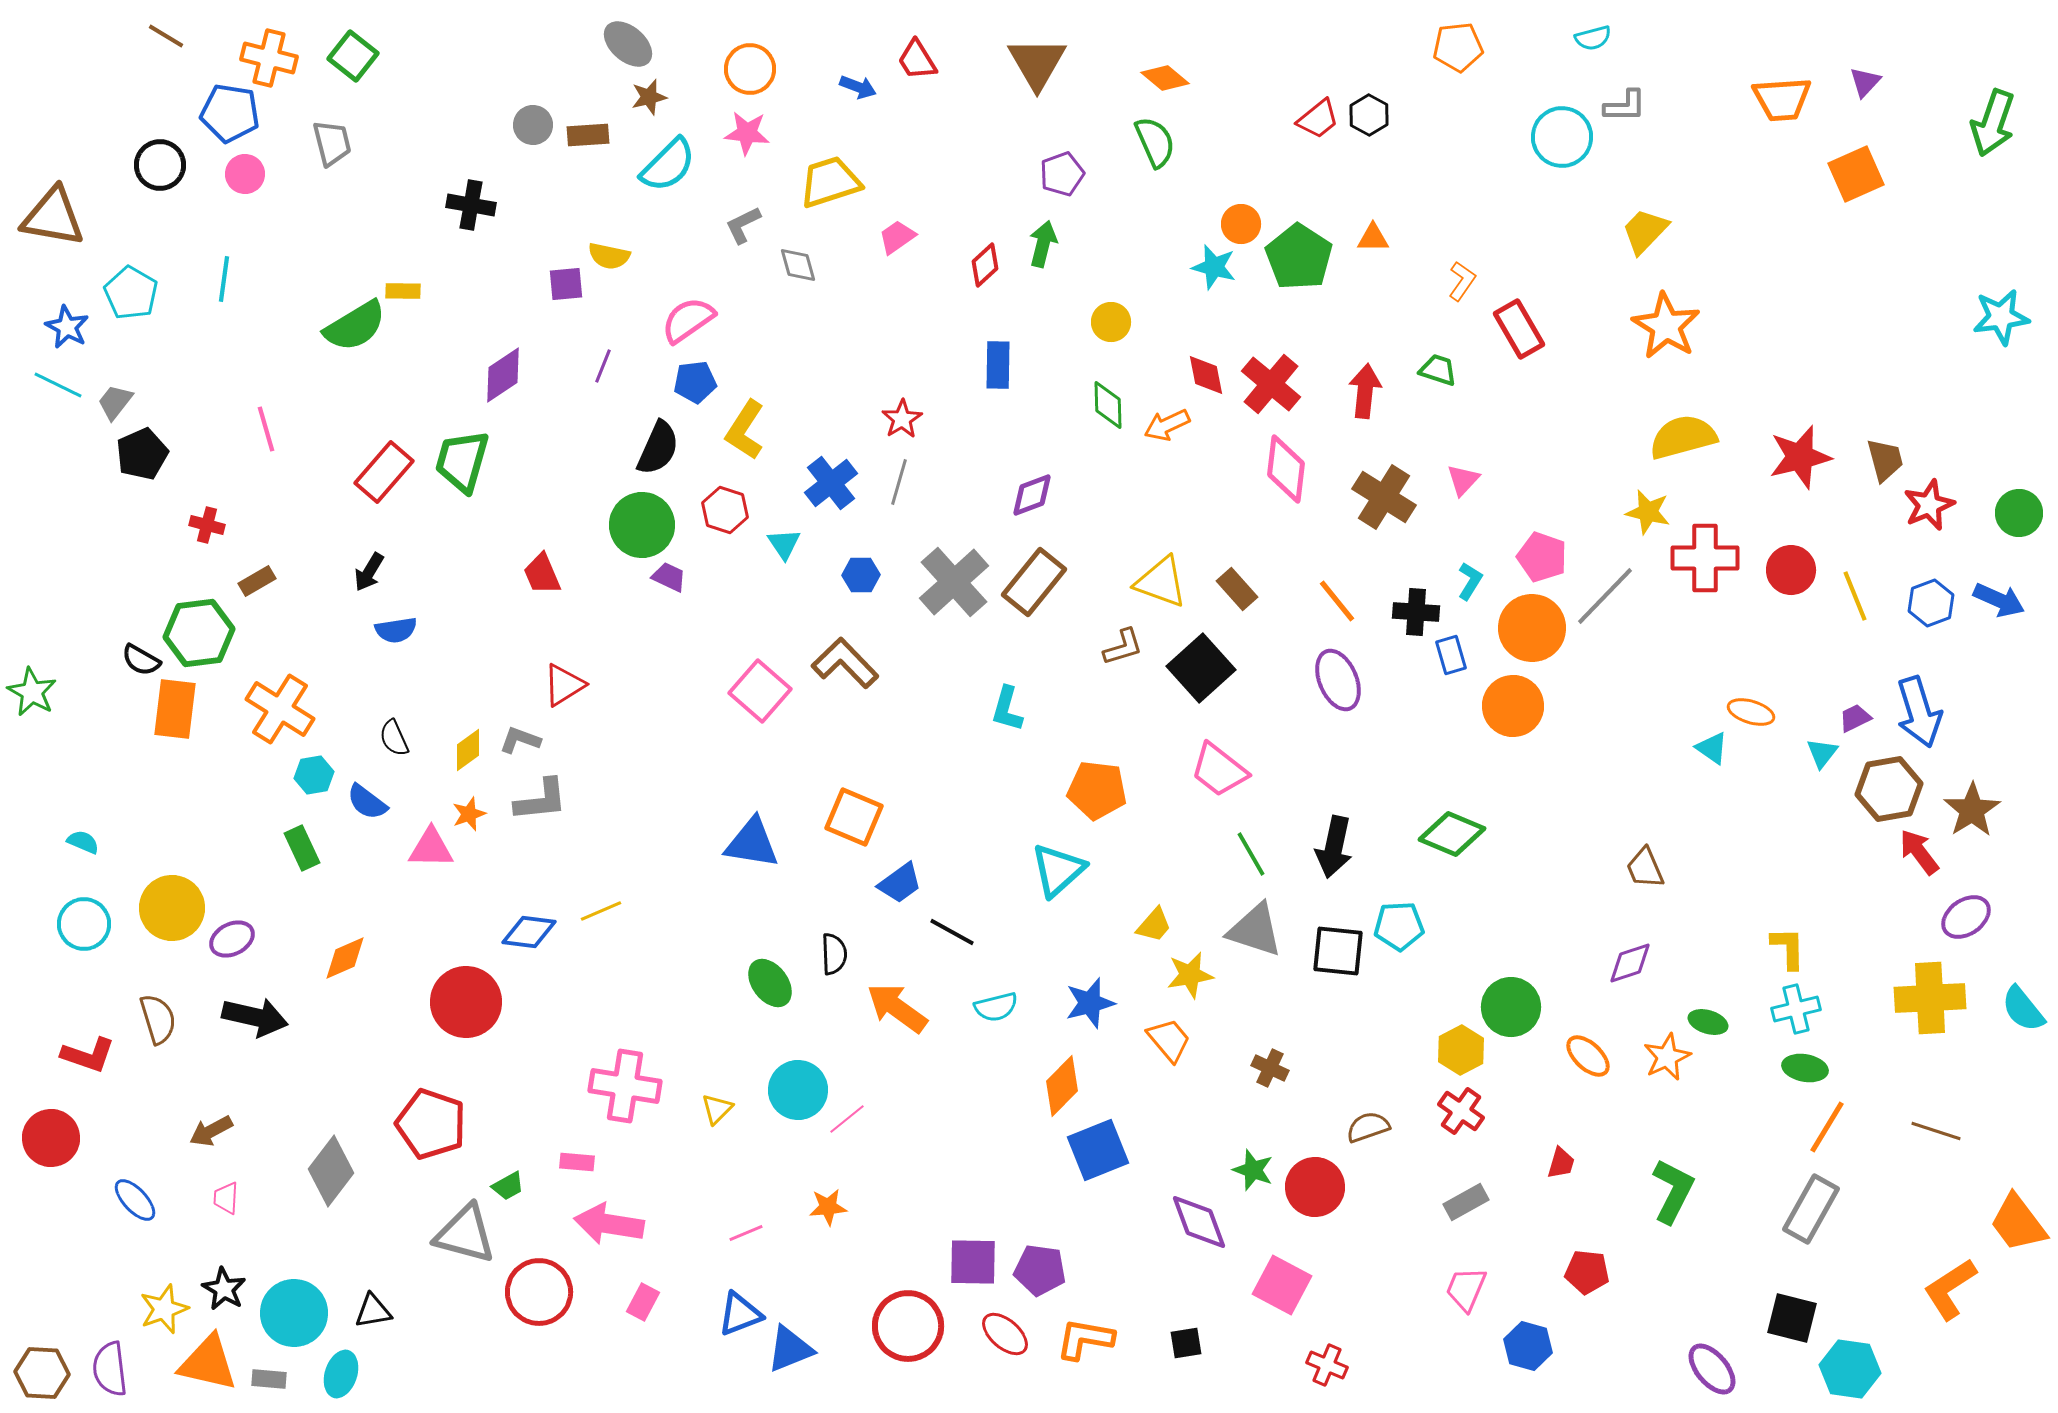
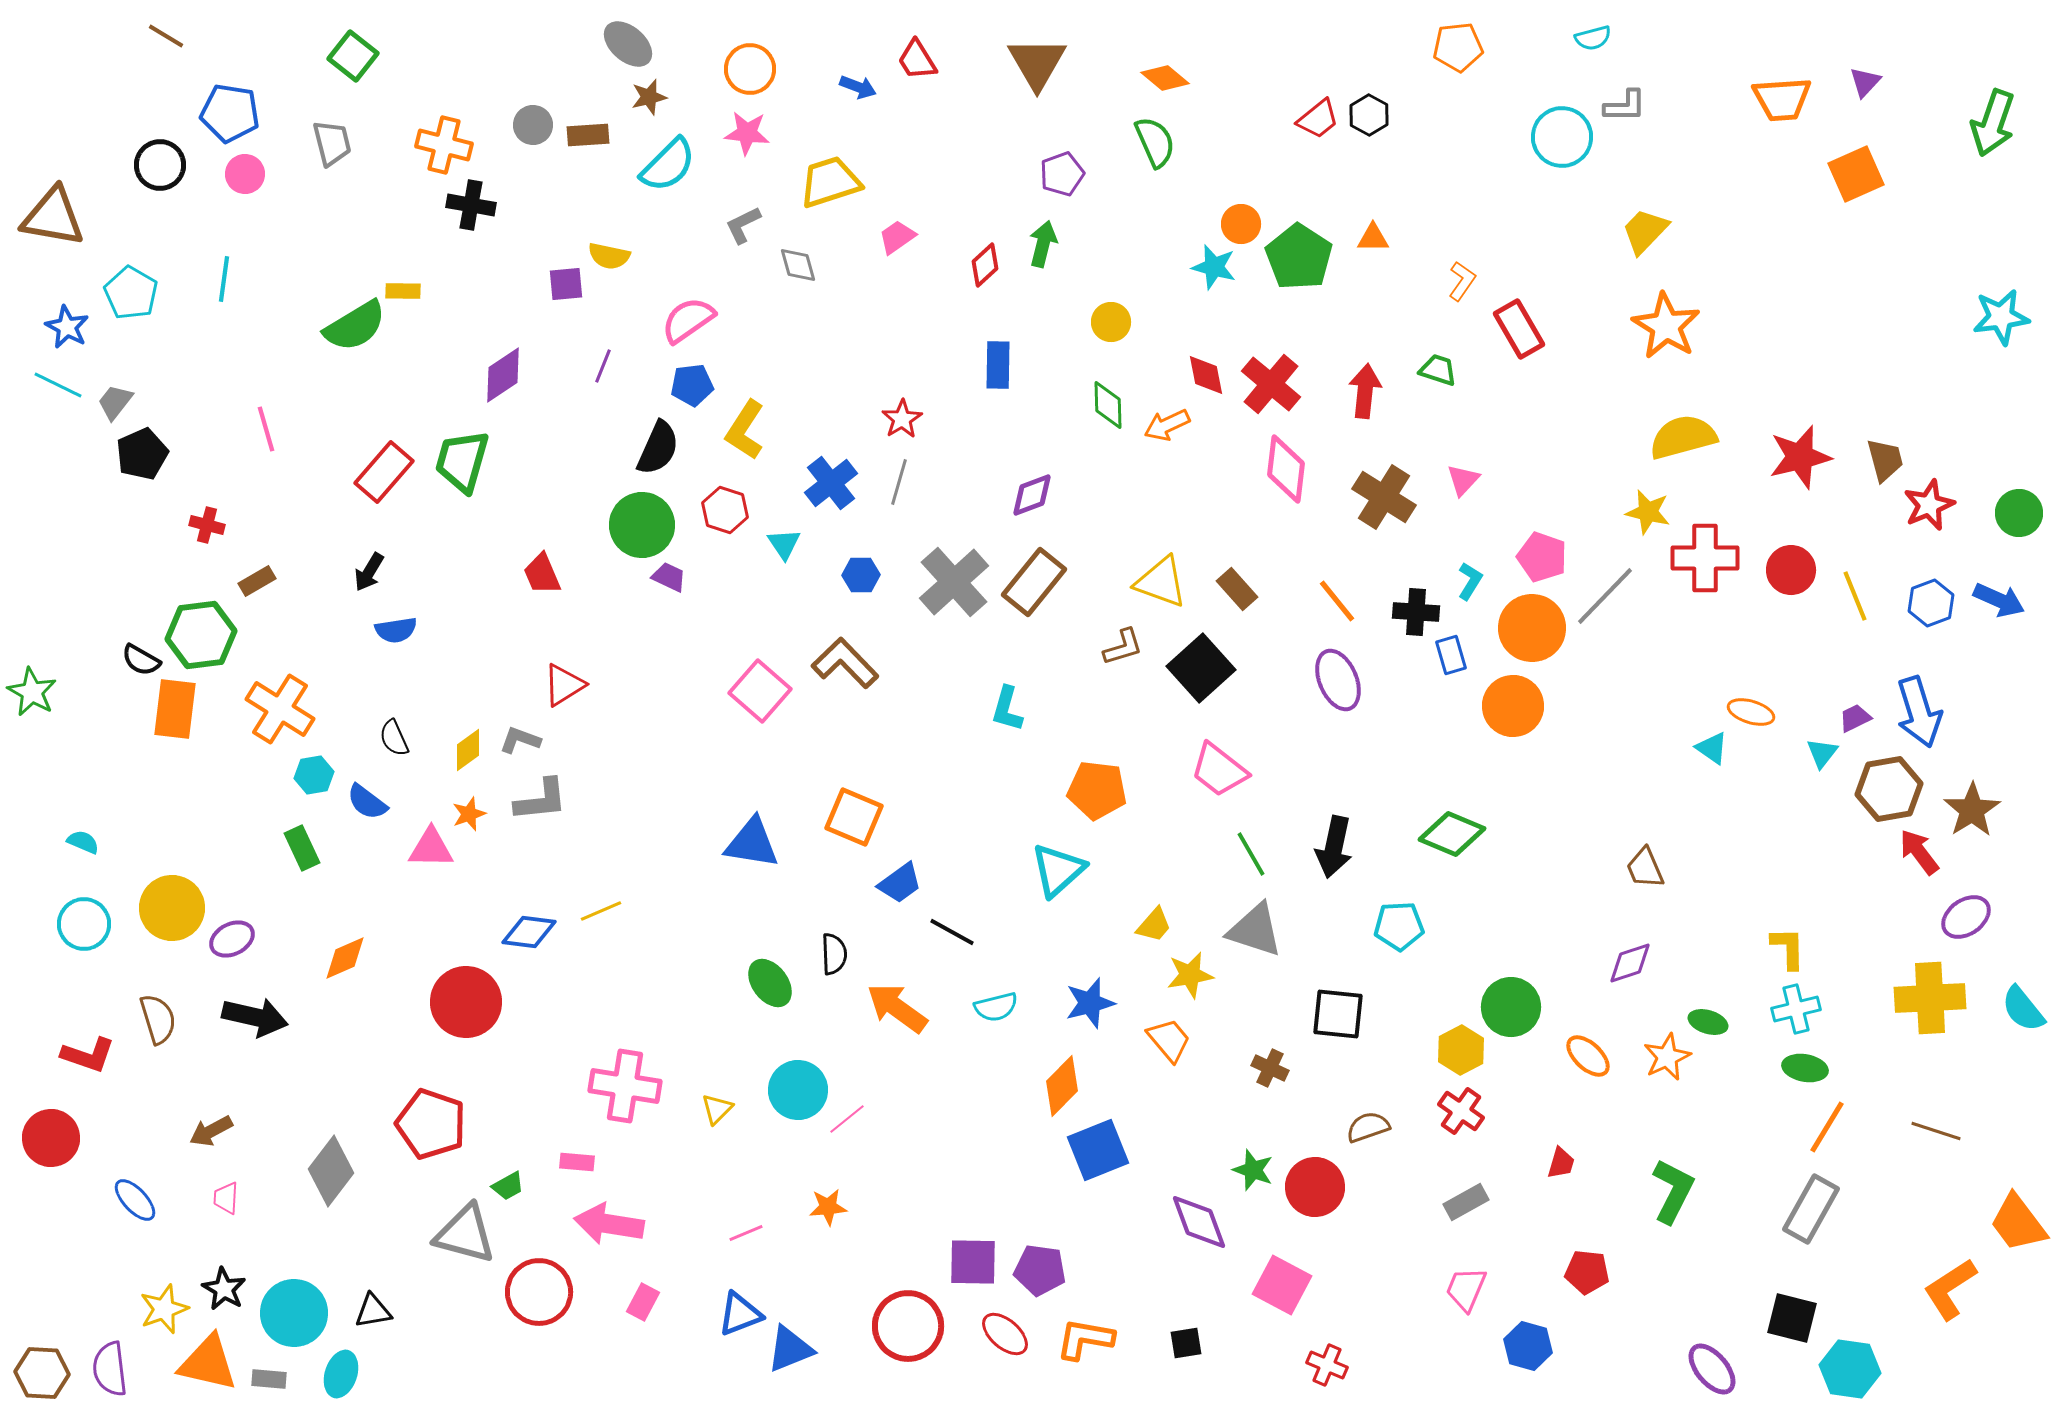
orange cross at (269, 58): moved 175 px right, 87 px down
blue pentagon at (695, 382): moved 3 px left, 3 px down
green hexagon at (199, 633): moved 2 px right, 2 px down
black square at (1338, 951): moved 63 px down
